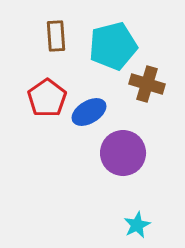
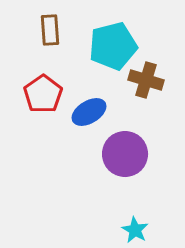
brown rectangle: moved 6 px left, 6 px up
brown cross: moved 1 px left, 4 px up
red pentagon: moved 4 px left, 4 px up
purple circle: moved 2 px right, 1 px down
cyan star: moved 2 px left, 5 px down; rotated 16 degrees counterclockwise
